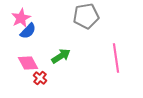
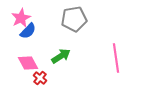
gray pentagon: moved 12 px left, 3 px down
